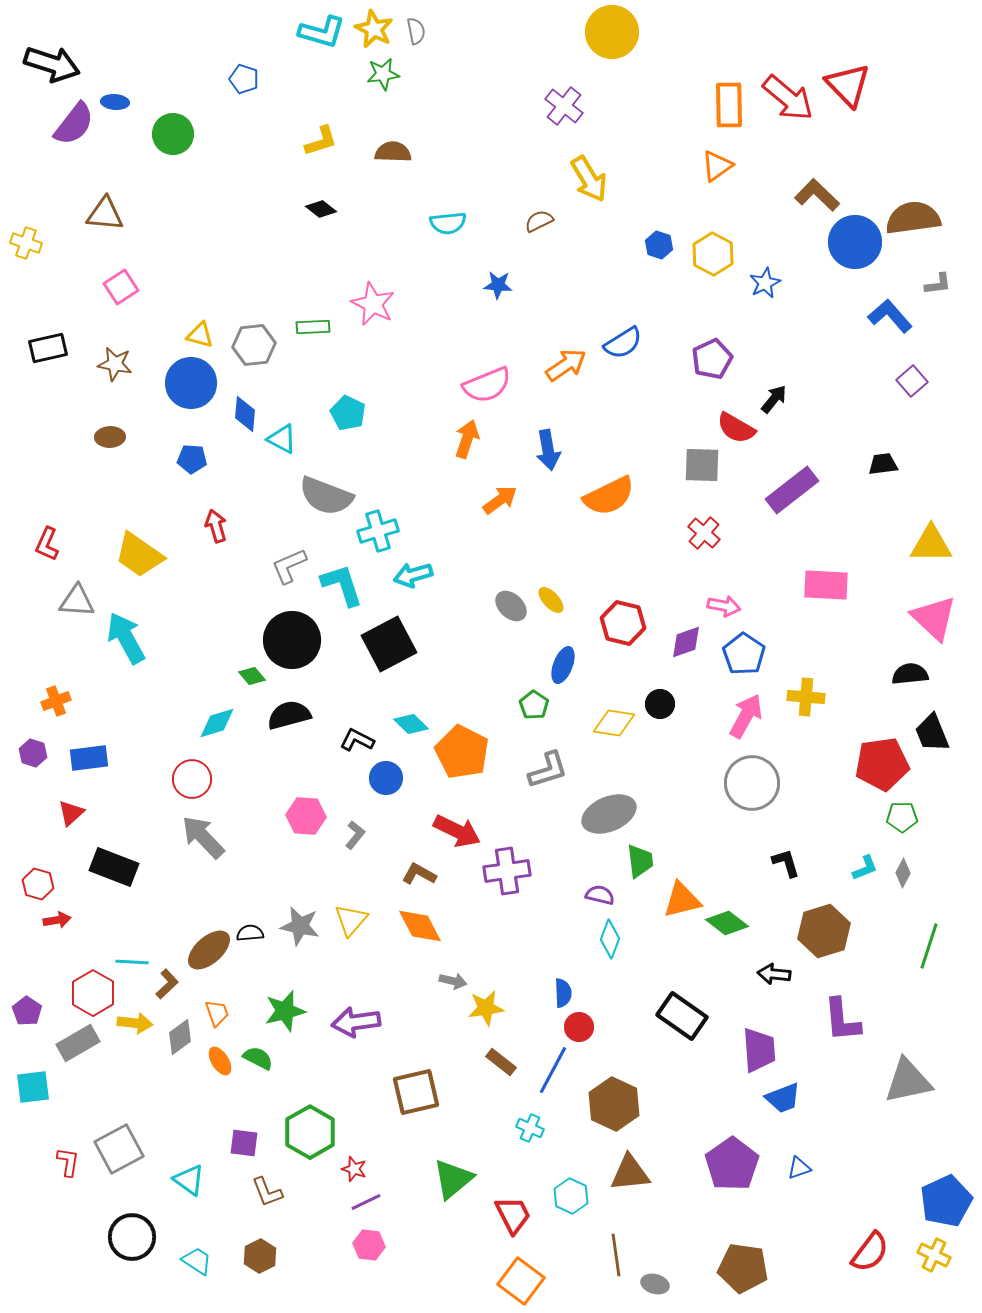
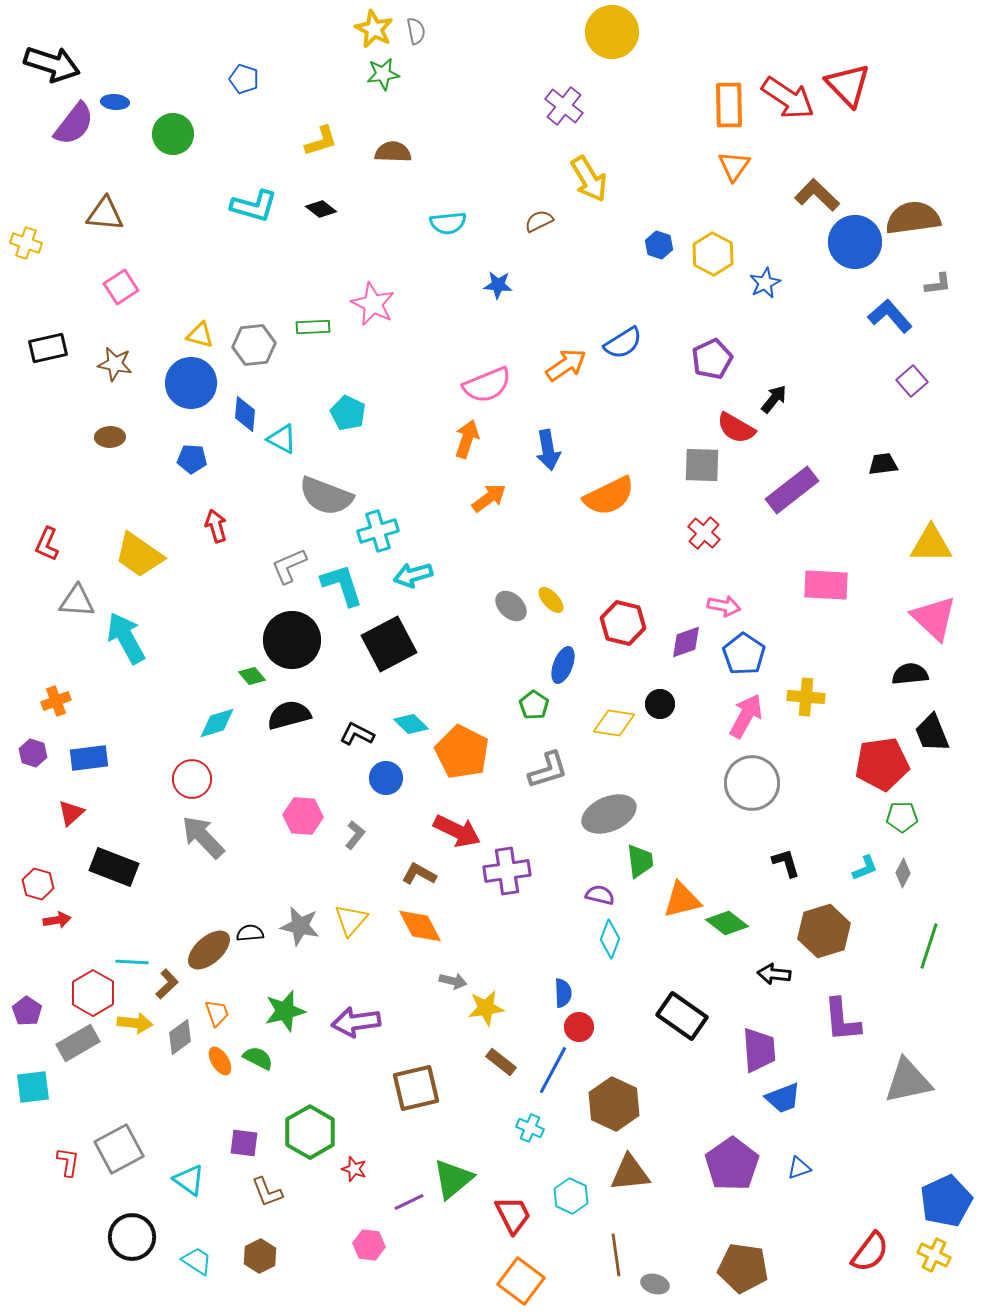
cyan L-shape at (322, 32): moved 68 px left, 174 px down
red arrow at (788, 98): rotated 6 degrees counterclockwise
orange triangle at (717, 166): moved 17 px right; rotated 20 degrees counterclockwise
orange arrow at (500, 500): moved 11 px left, 2 px up
black L-shape at (357, 740): moved 6 px up
pink hexagon at (306, 816): moved 3 px left
brown square at (416, 1092): moved 4 px up
purple line at (366, 1202): moved 43 px right
